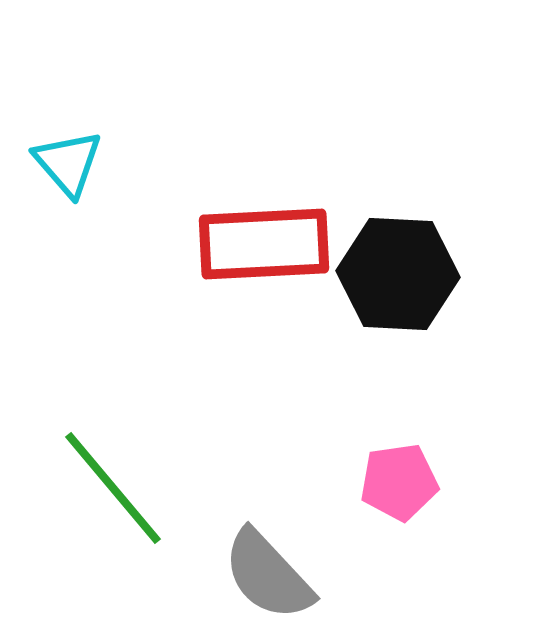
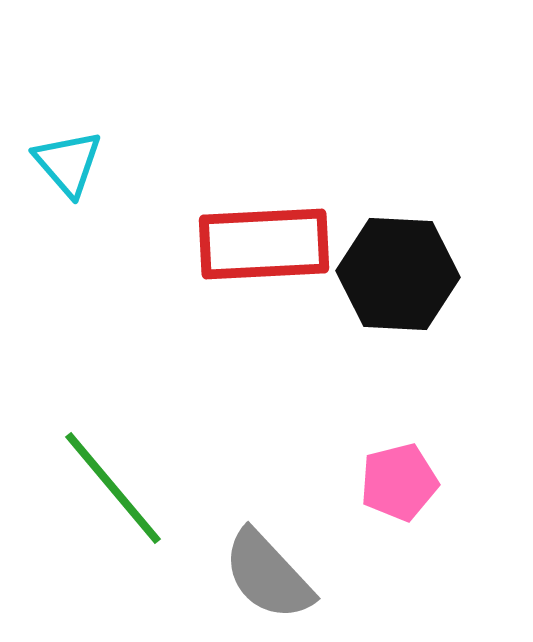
pink pentagon: rotated 6 degrees counterclockwise
